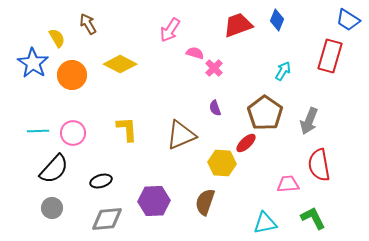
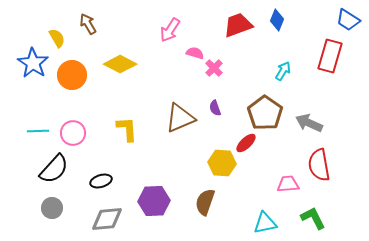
gray arrow: moved 2 px down; rotated 92 degrees clockwise
brown triangle: moved 1 px left, 17 px up
